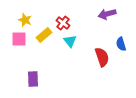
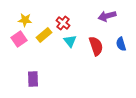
purple arrow: moved 2 px down
yellow star: rotated 16 degrees counterclockwise
pink square: rotated 35 degrees counterclockwise
red semicircle: moved 6 px left, 11 px up
